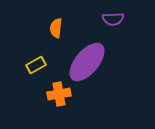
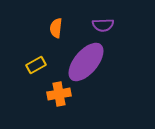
purple semicircle: moved 10 px left, 6 px down
purple ellipse: moved 1 px left
